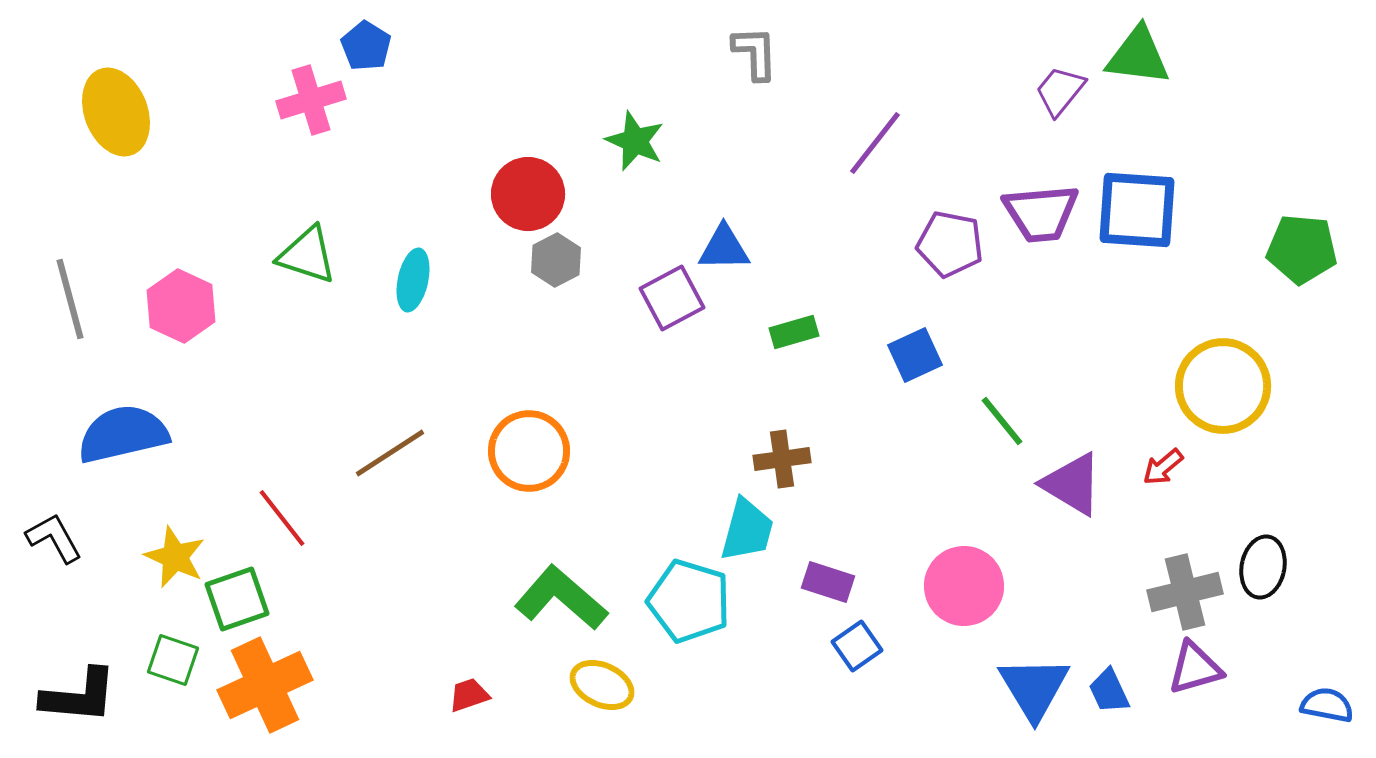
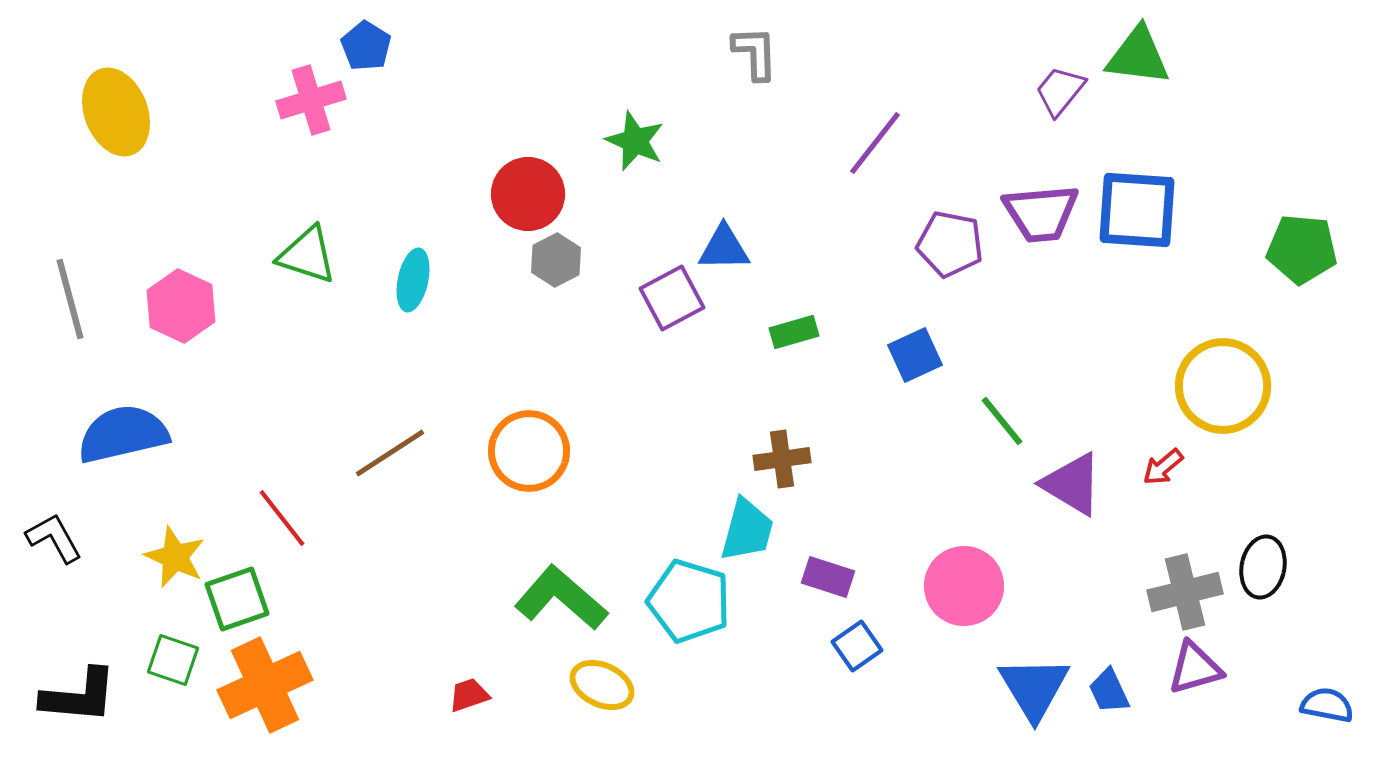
purple rectangle at (828, 582): moved 5 px up
